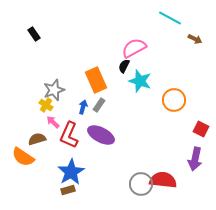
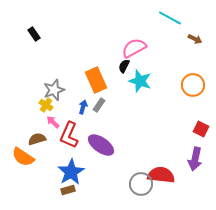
orange circle: moved 19 px right, 15 px up
purple ellipse: moved 10 px down; rotated 8 degrees clockwise
red semicircle: moved 2 px left, 5 px up
